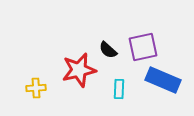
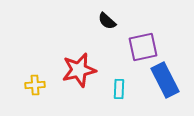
black semicircle: moved 1 px left, 29 px up
blue rectangle: moved 2 px right; rotated 40 degrees clockwise
yellow cross: moved 1 px left, 3 px up
